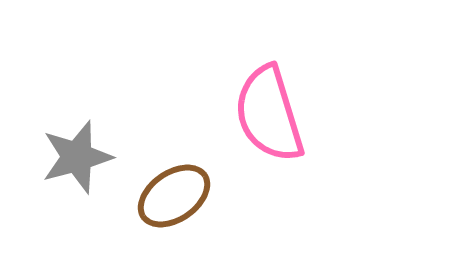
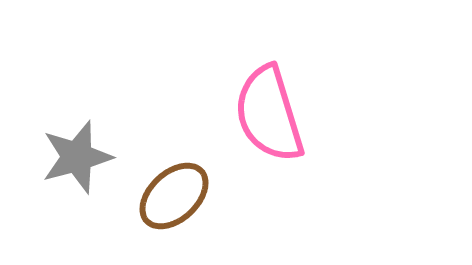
brown ellipse: rotated 8 degrees counterclockwise
